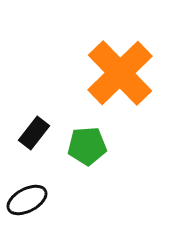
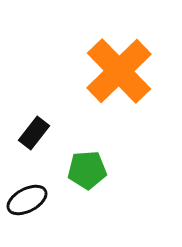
orange cross: moved 1 px left, 2 px up
green pentagon: moved 24 px down
